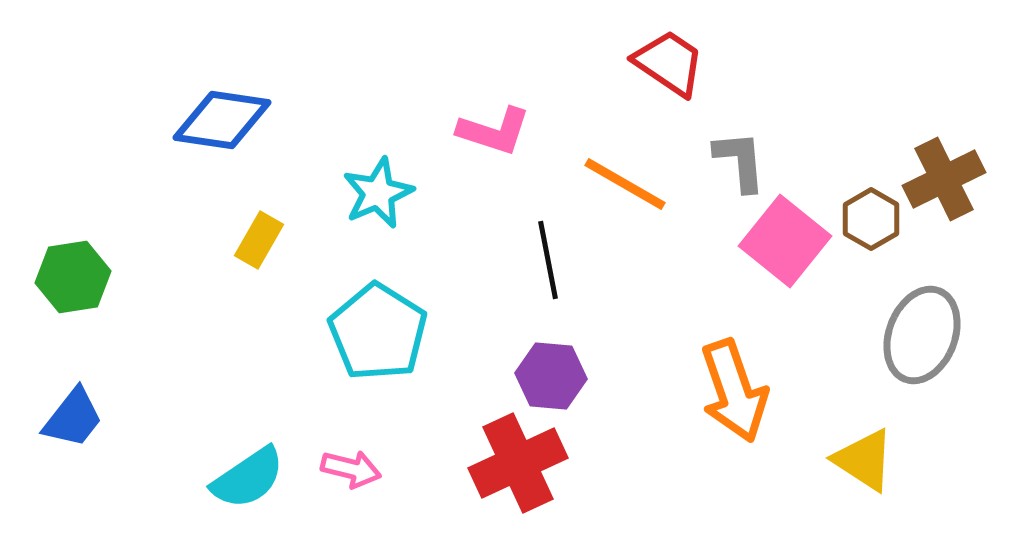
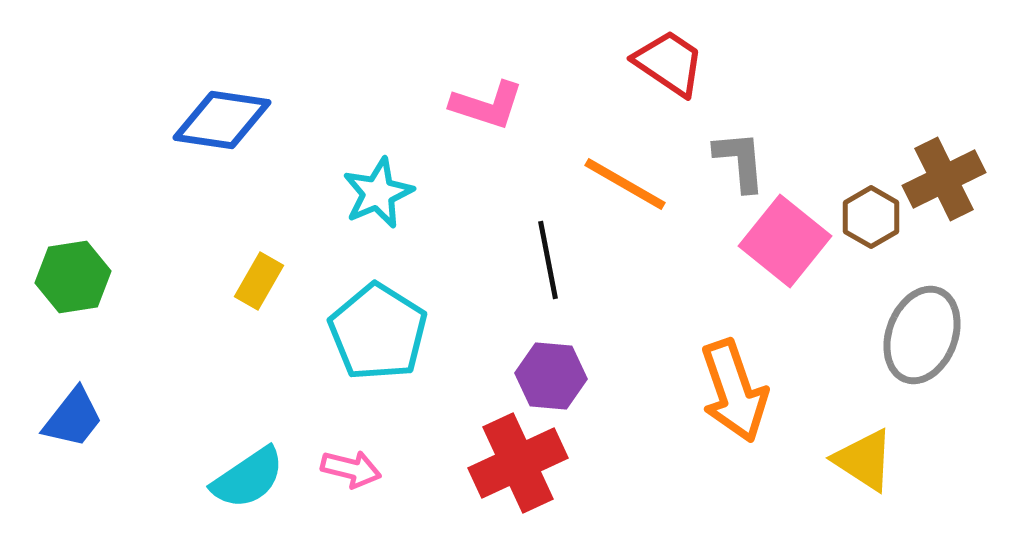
pink L-shape: moved 7 px left, 26 px up
brown hexagon: moved 2 px up
yellow rectangle: moved 41 px down
